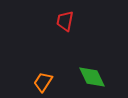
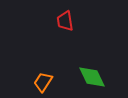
red trapezoid: rotated 20 degrees counterclockwise
